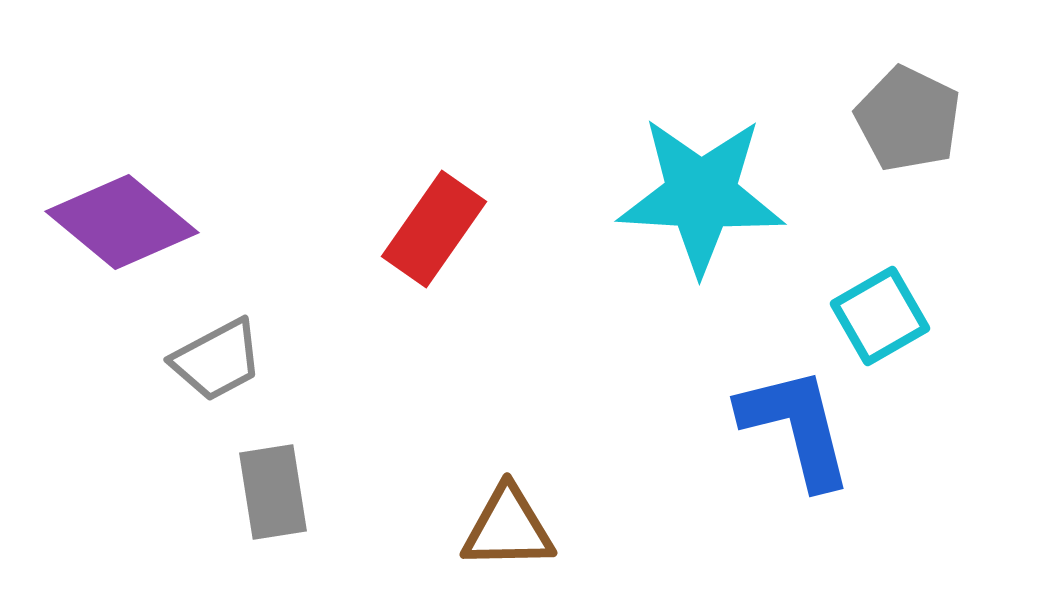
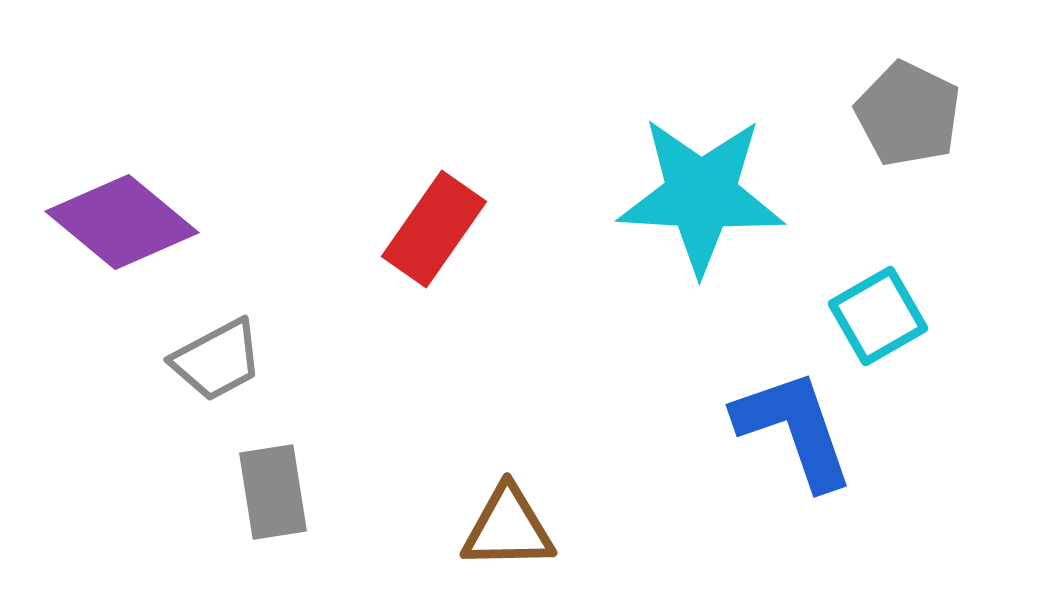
gray pentagon: moved 5 px up
cyan square: moved 2 px left
blue L-shape: moved 2 px left, 2 px down; rotated 5 degrees counterclockwise
